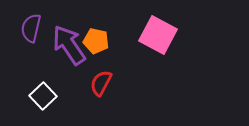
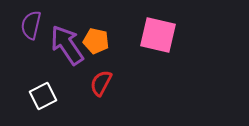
purple semicircle: moved 3 px up
pink square: rotated 15 degrees counterclockwise
purple arrow: moved 2 px left
white square: rotated 16 degrees clockwise
